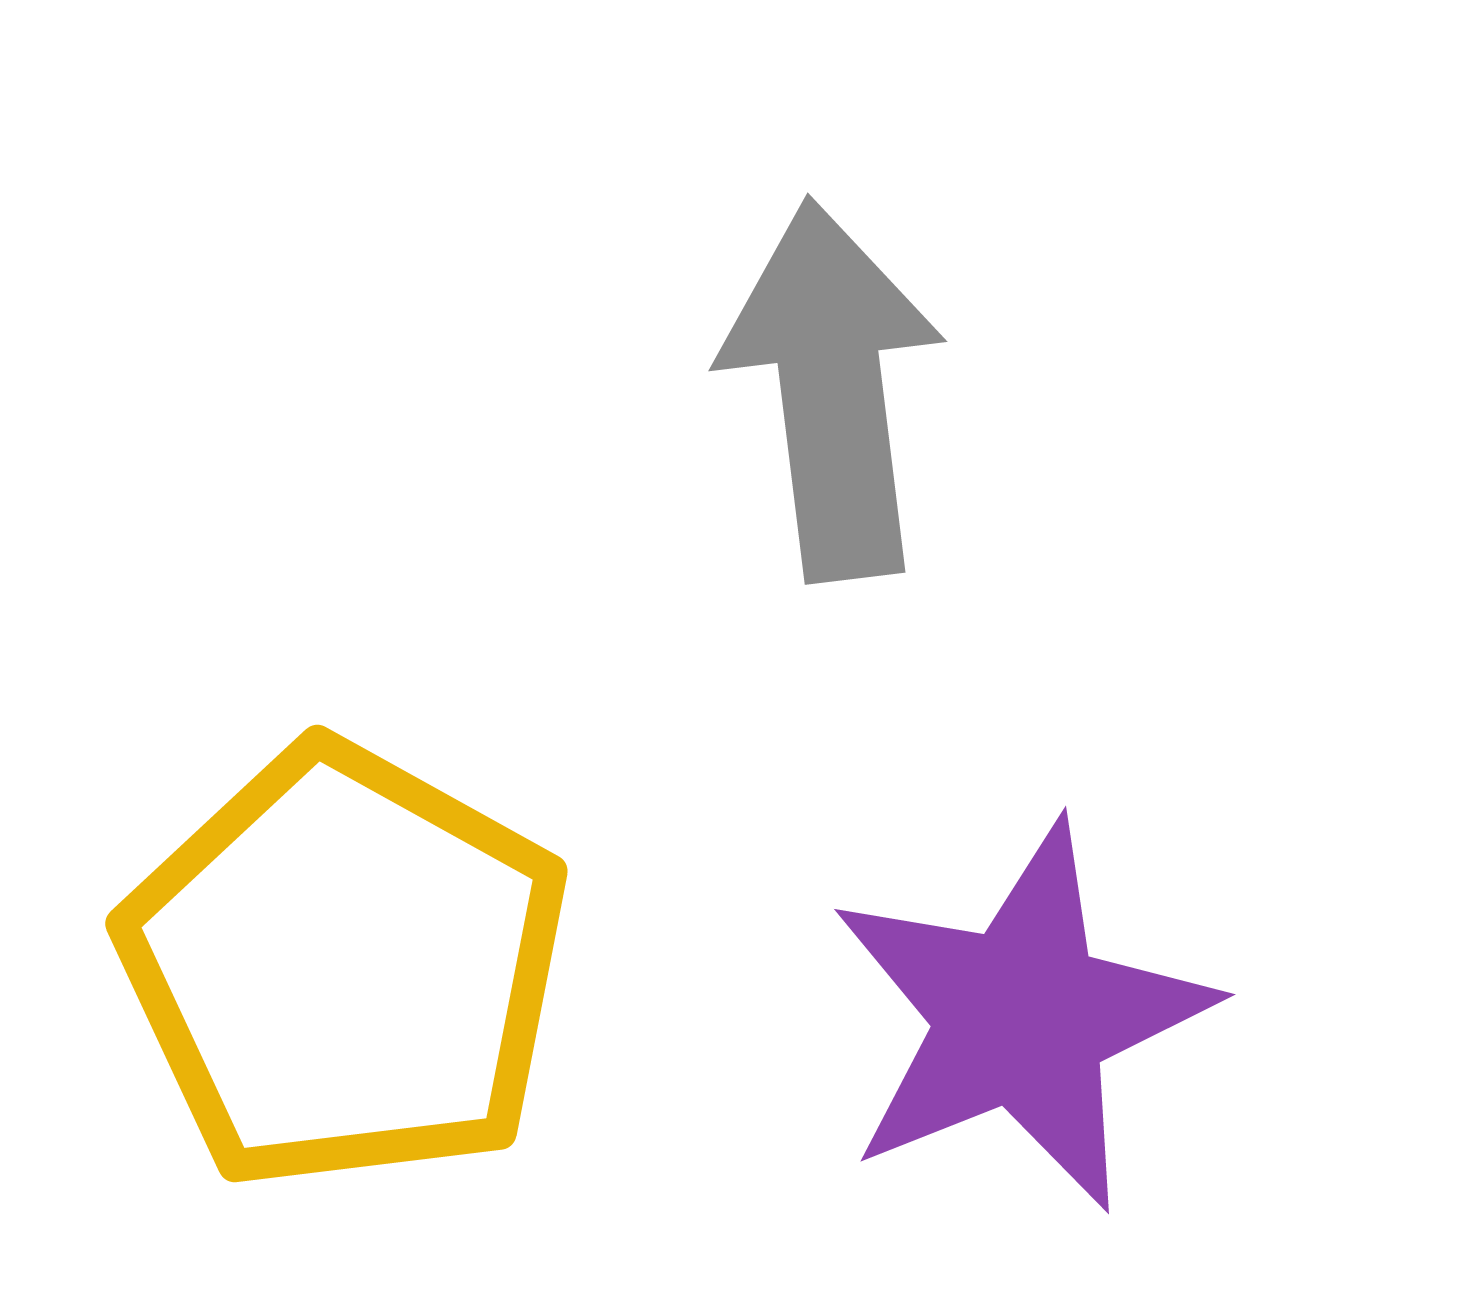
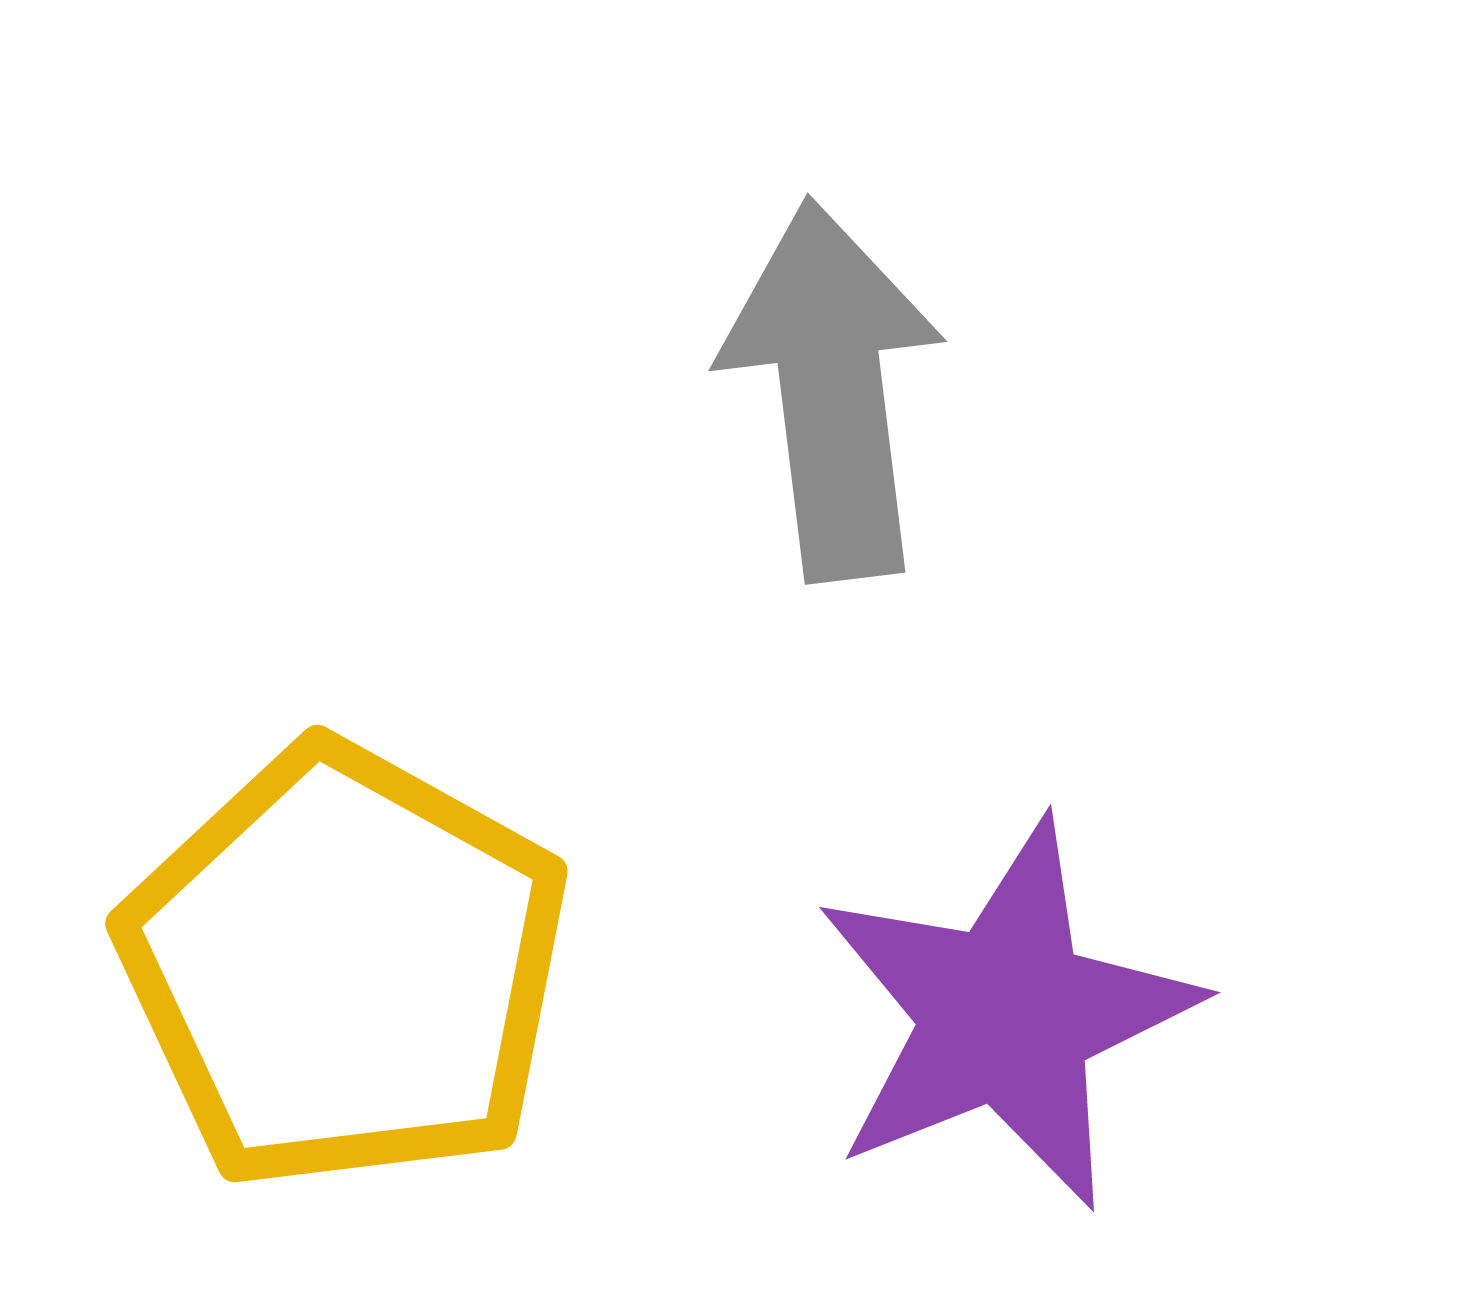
purple star: moved 15 px left, 2 px up
